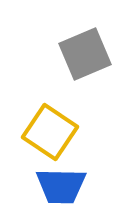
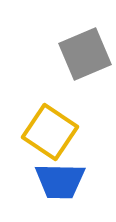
blue trapezoid: moved 1 px left, 5 px up
